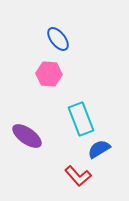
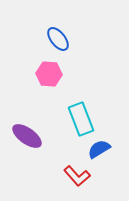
red L-shape: moved 1 px left
